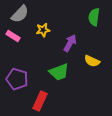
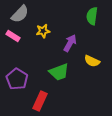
green semicircle: moved 2 px left, 1 px up
yellow star: moved 1 px down
purple pentagon: rotated 15 degrees clockwise
